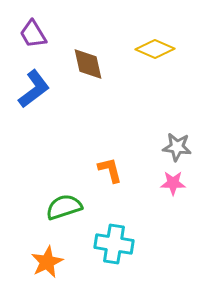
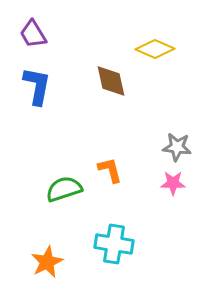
brown diamond: moved 23 px right, 17 px down
blue L-shape: moved 3 px right, 3 px up; rotated 42 degrees counterclockwise
green semicircle: moved 18 px up
